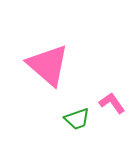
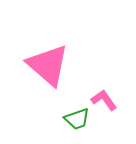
pink L-shape: moved 8 px left, 3 px up
